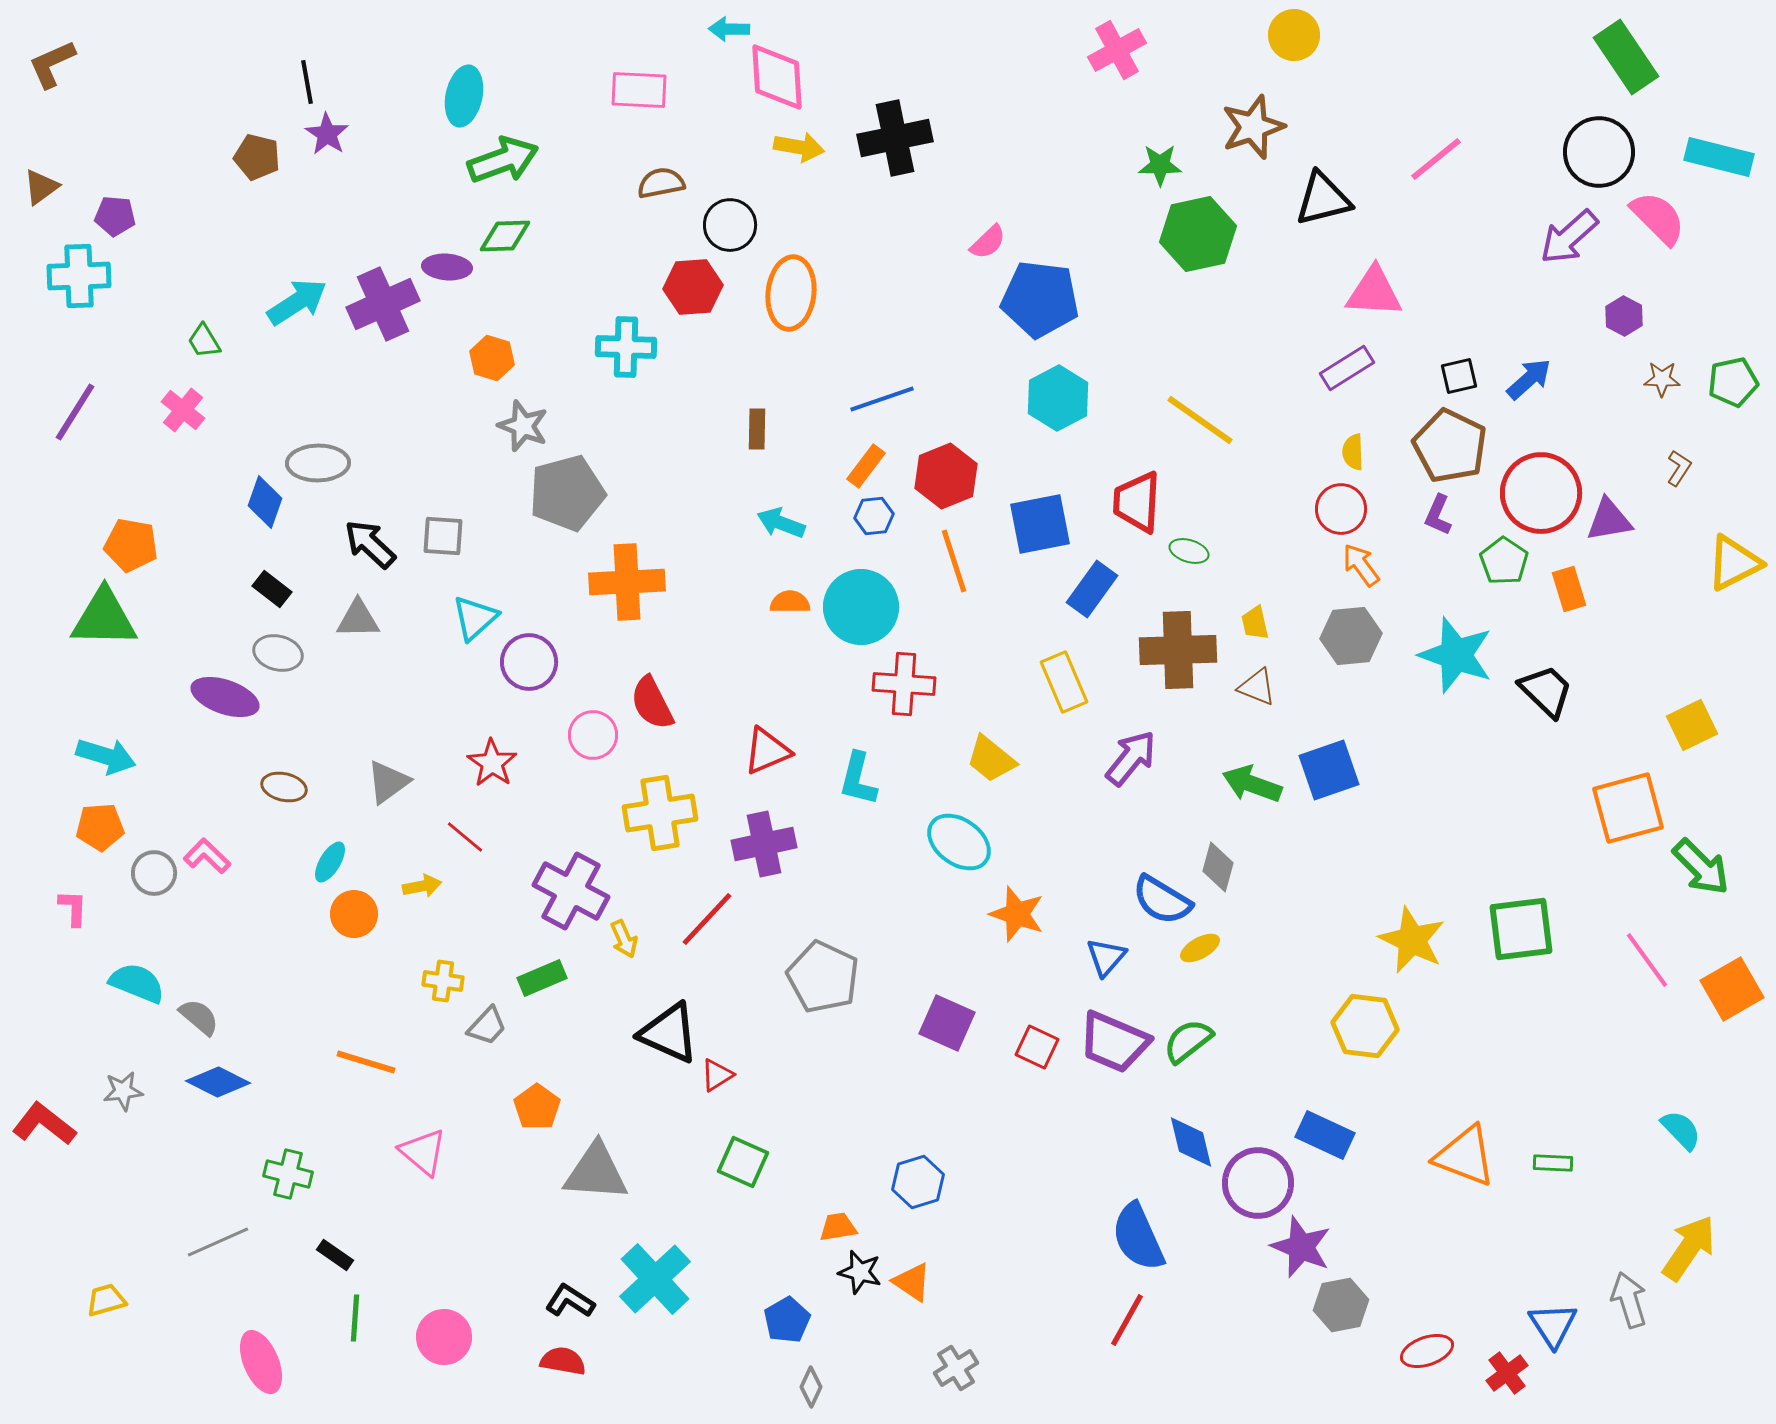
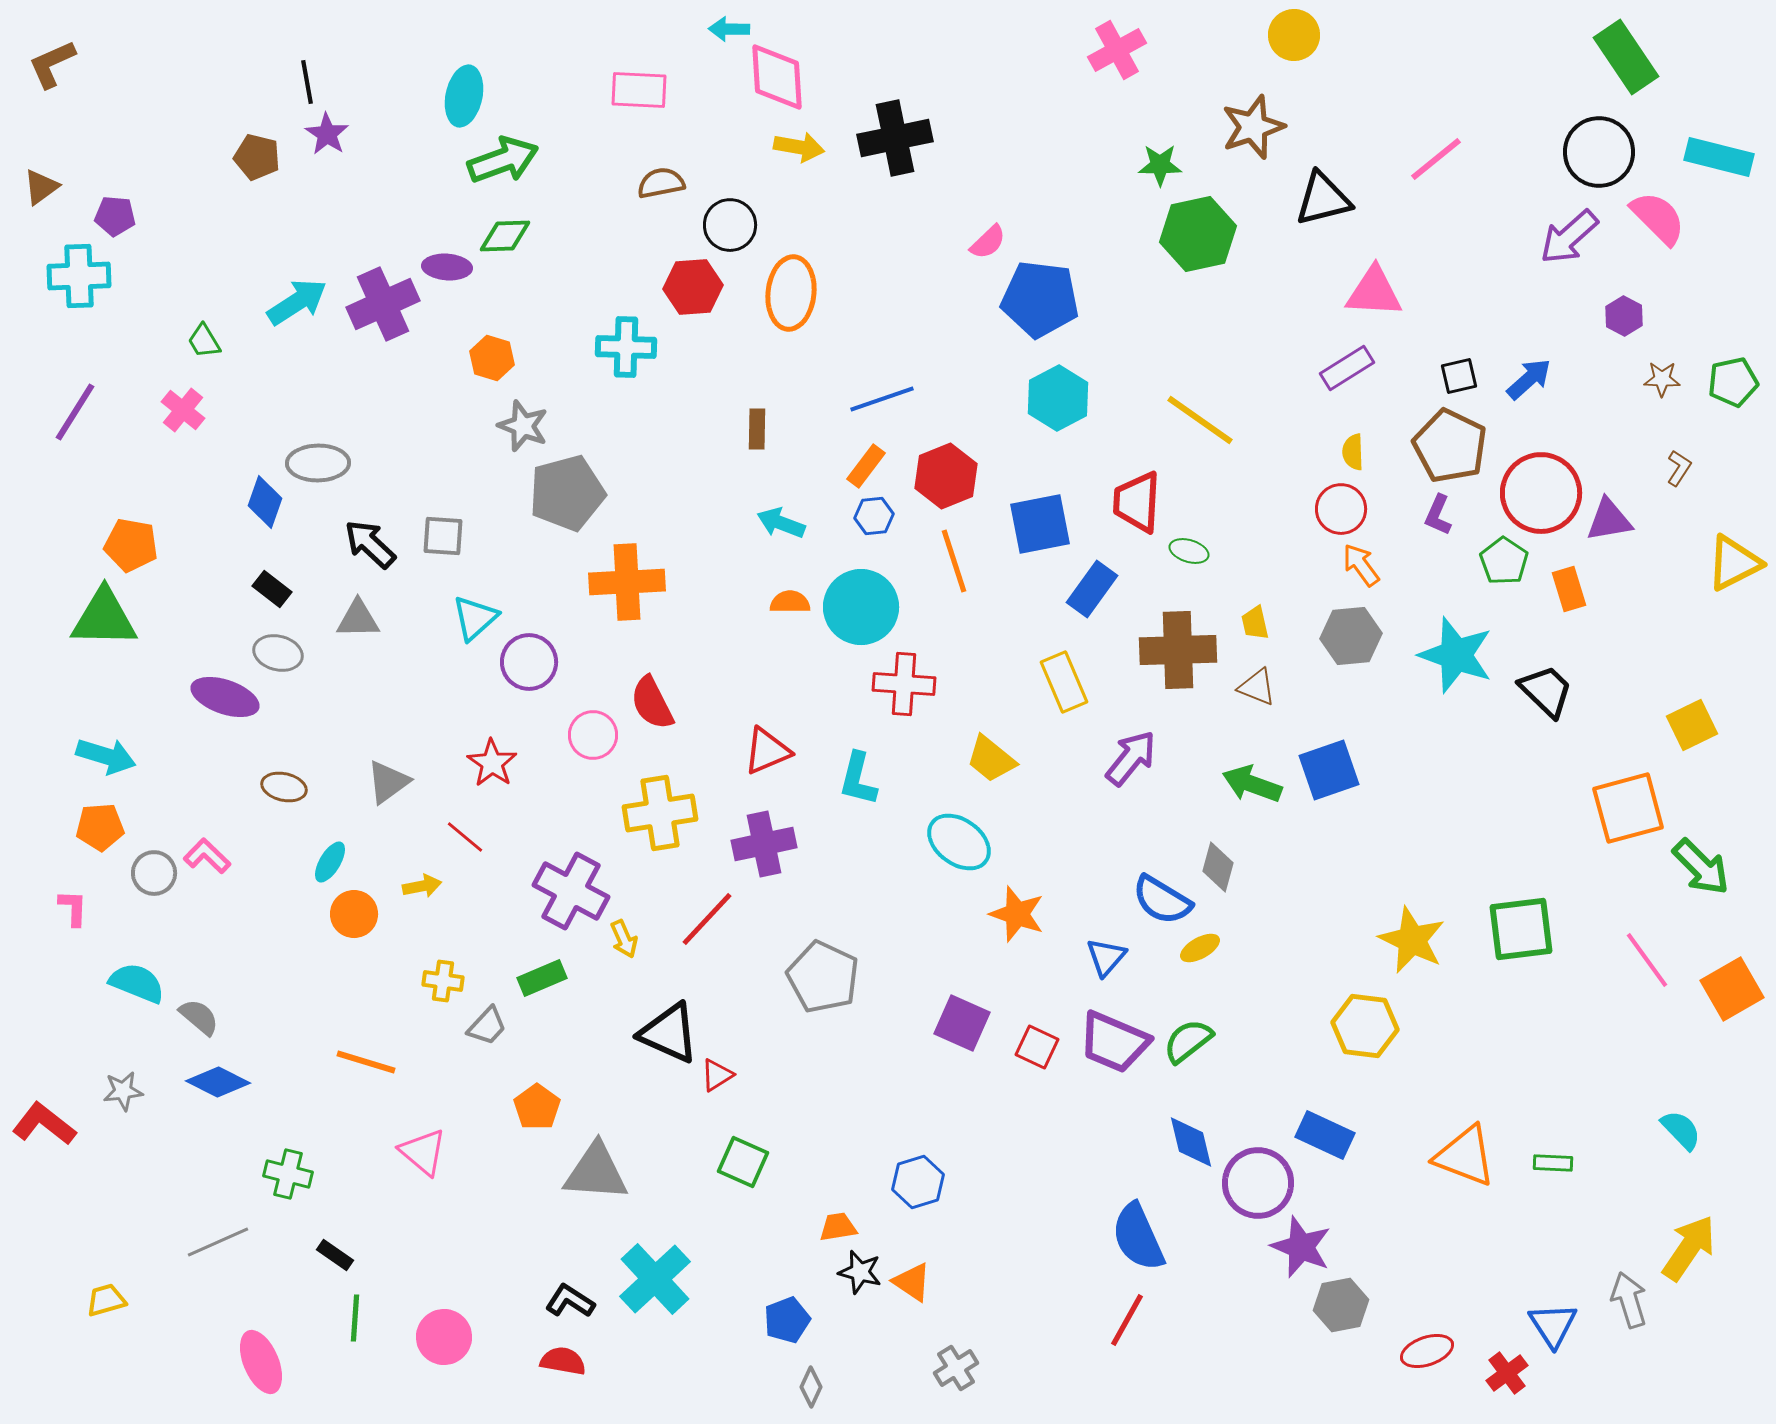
purple square at (947, 1023): moved 15 px right
blue pentagon at (787, 1320): rotated 9 degrees clockwise
